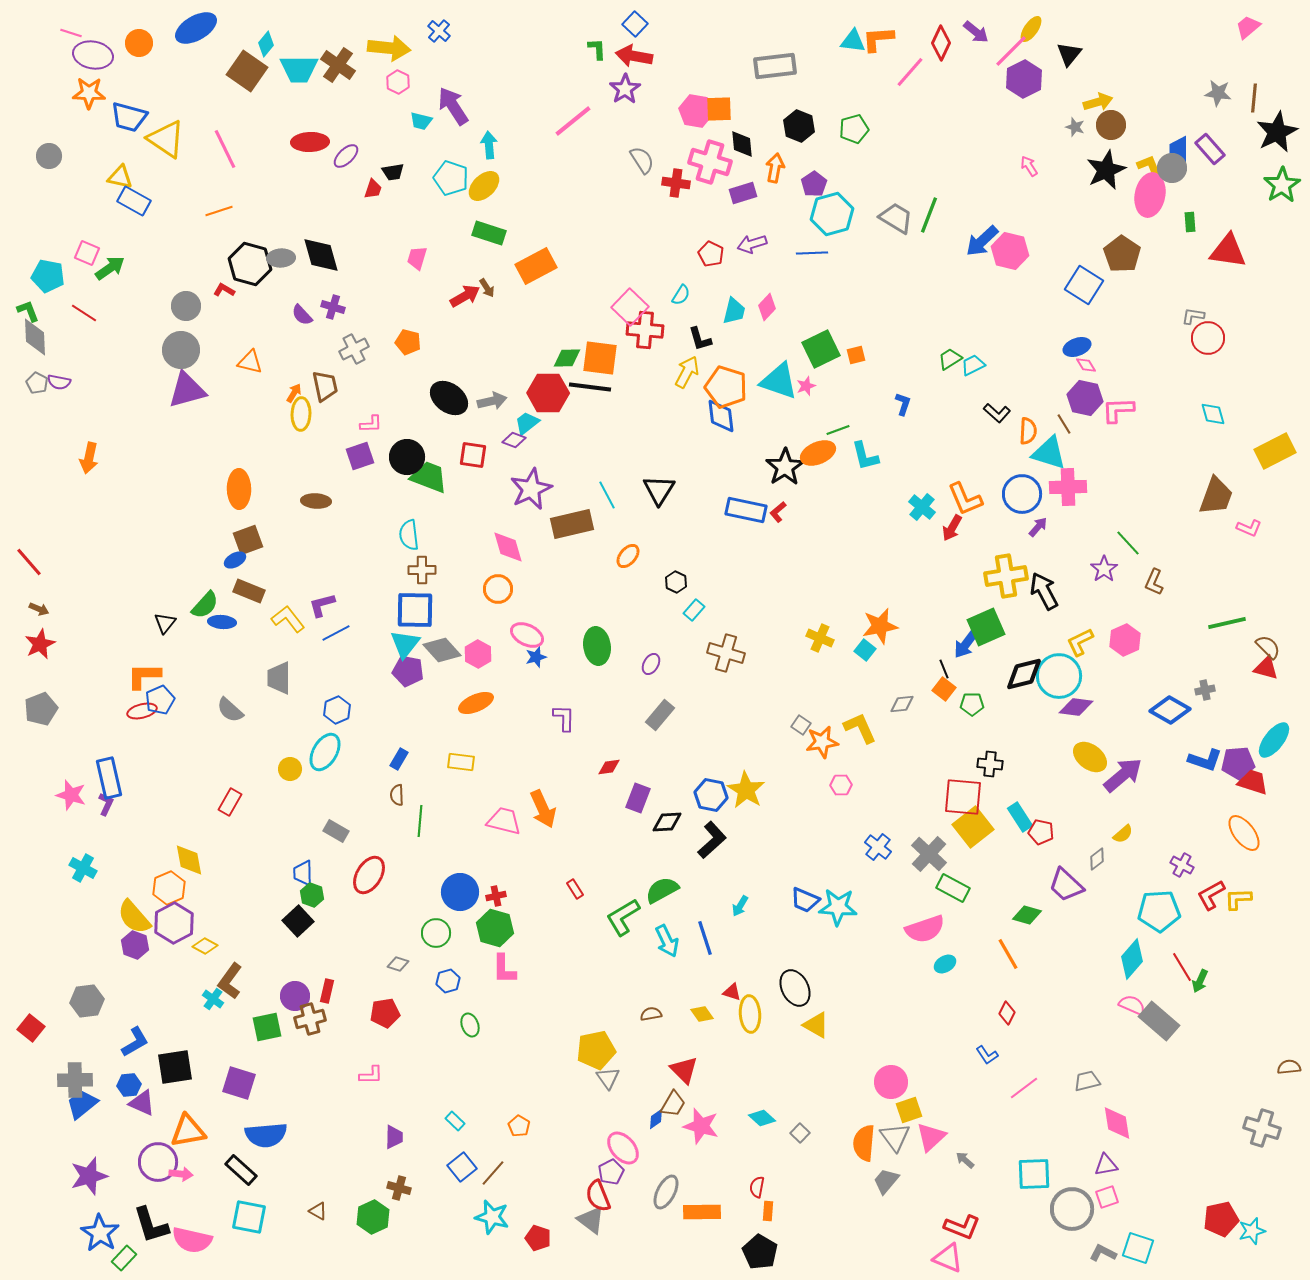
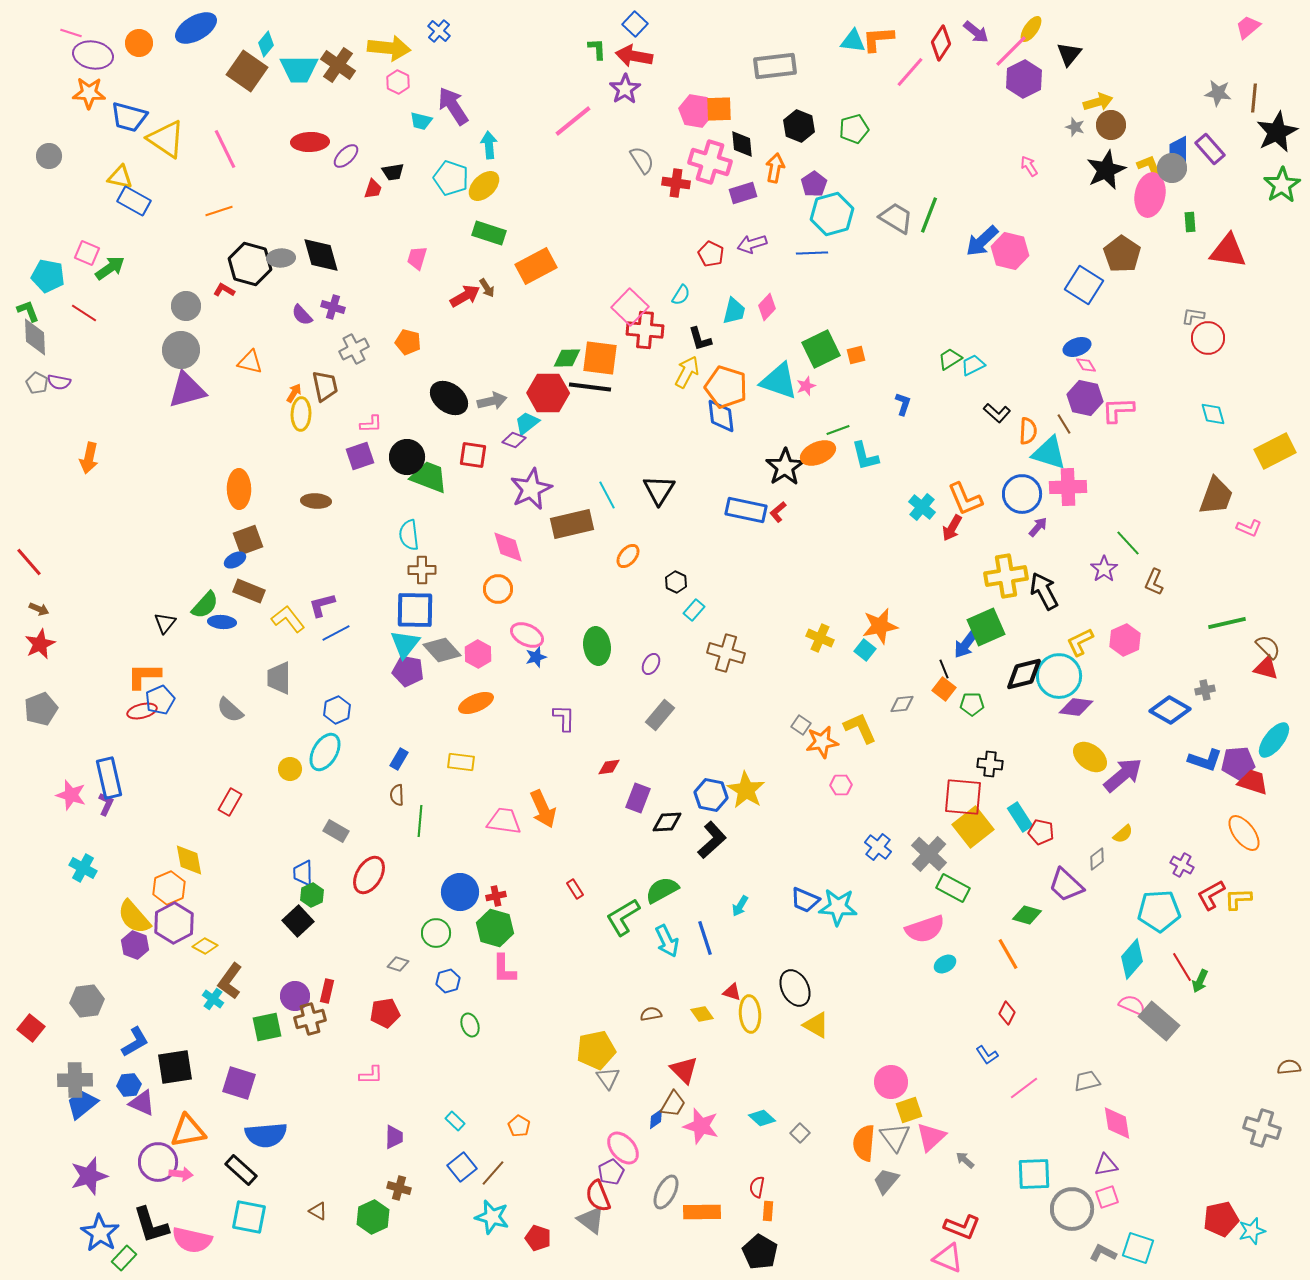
red diamond at (941, 43): rotated 8 degrees clockwise
pink trapezoid at (504, 821): rotated 6 degrees counterclockwise
green hexagon at (312, 895): rotated 15 degrees clockwise
